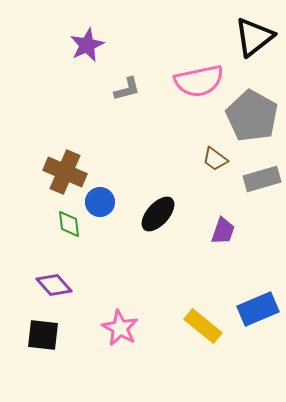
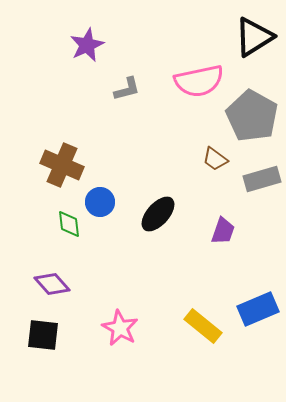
black triangle: rotated 6 degrees clockwise
brown cross: moved 3 px left, 7 px up
purple diamond: moved 2 px left, 1 px up
